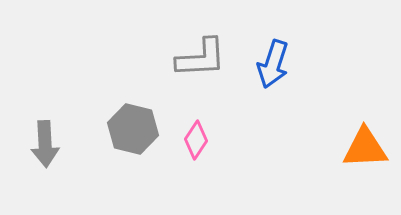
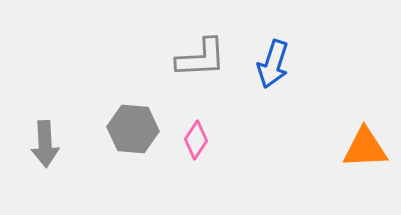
gray hexagon: rotated 9 degrees counterclockwise
